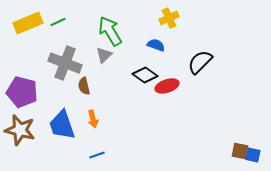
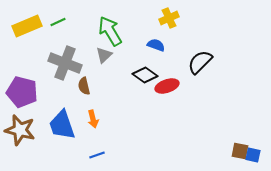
yellow rectangle: moved 1 px left, 3 px down
